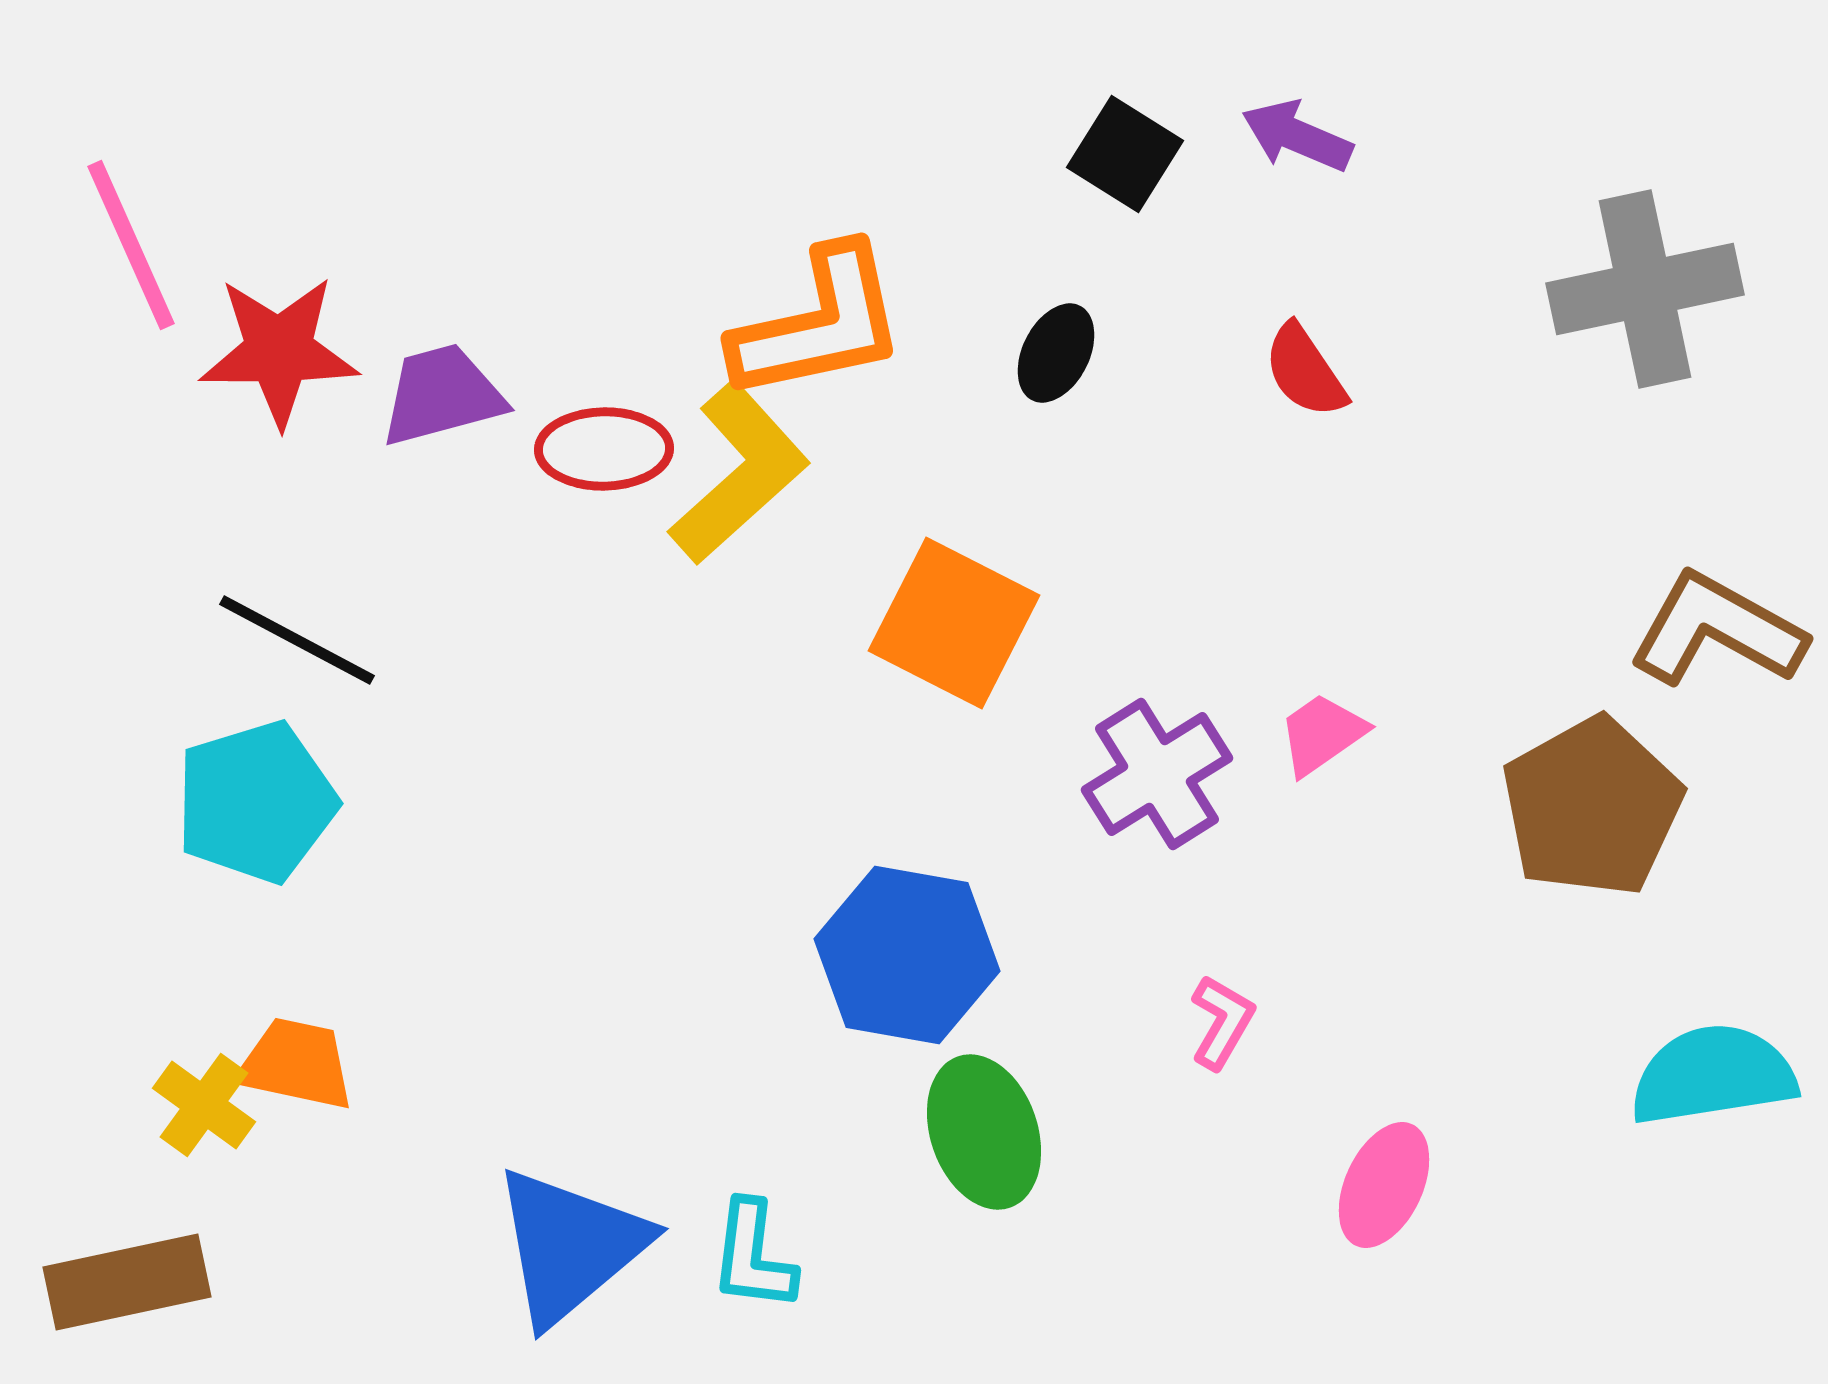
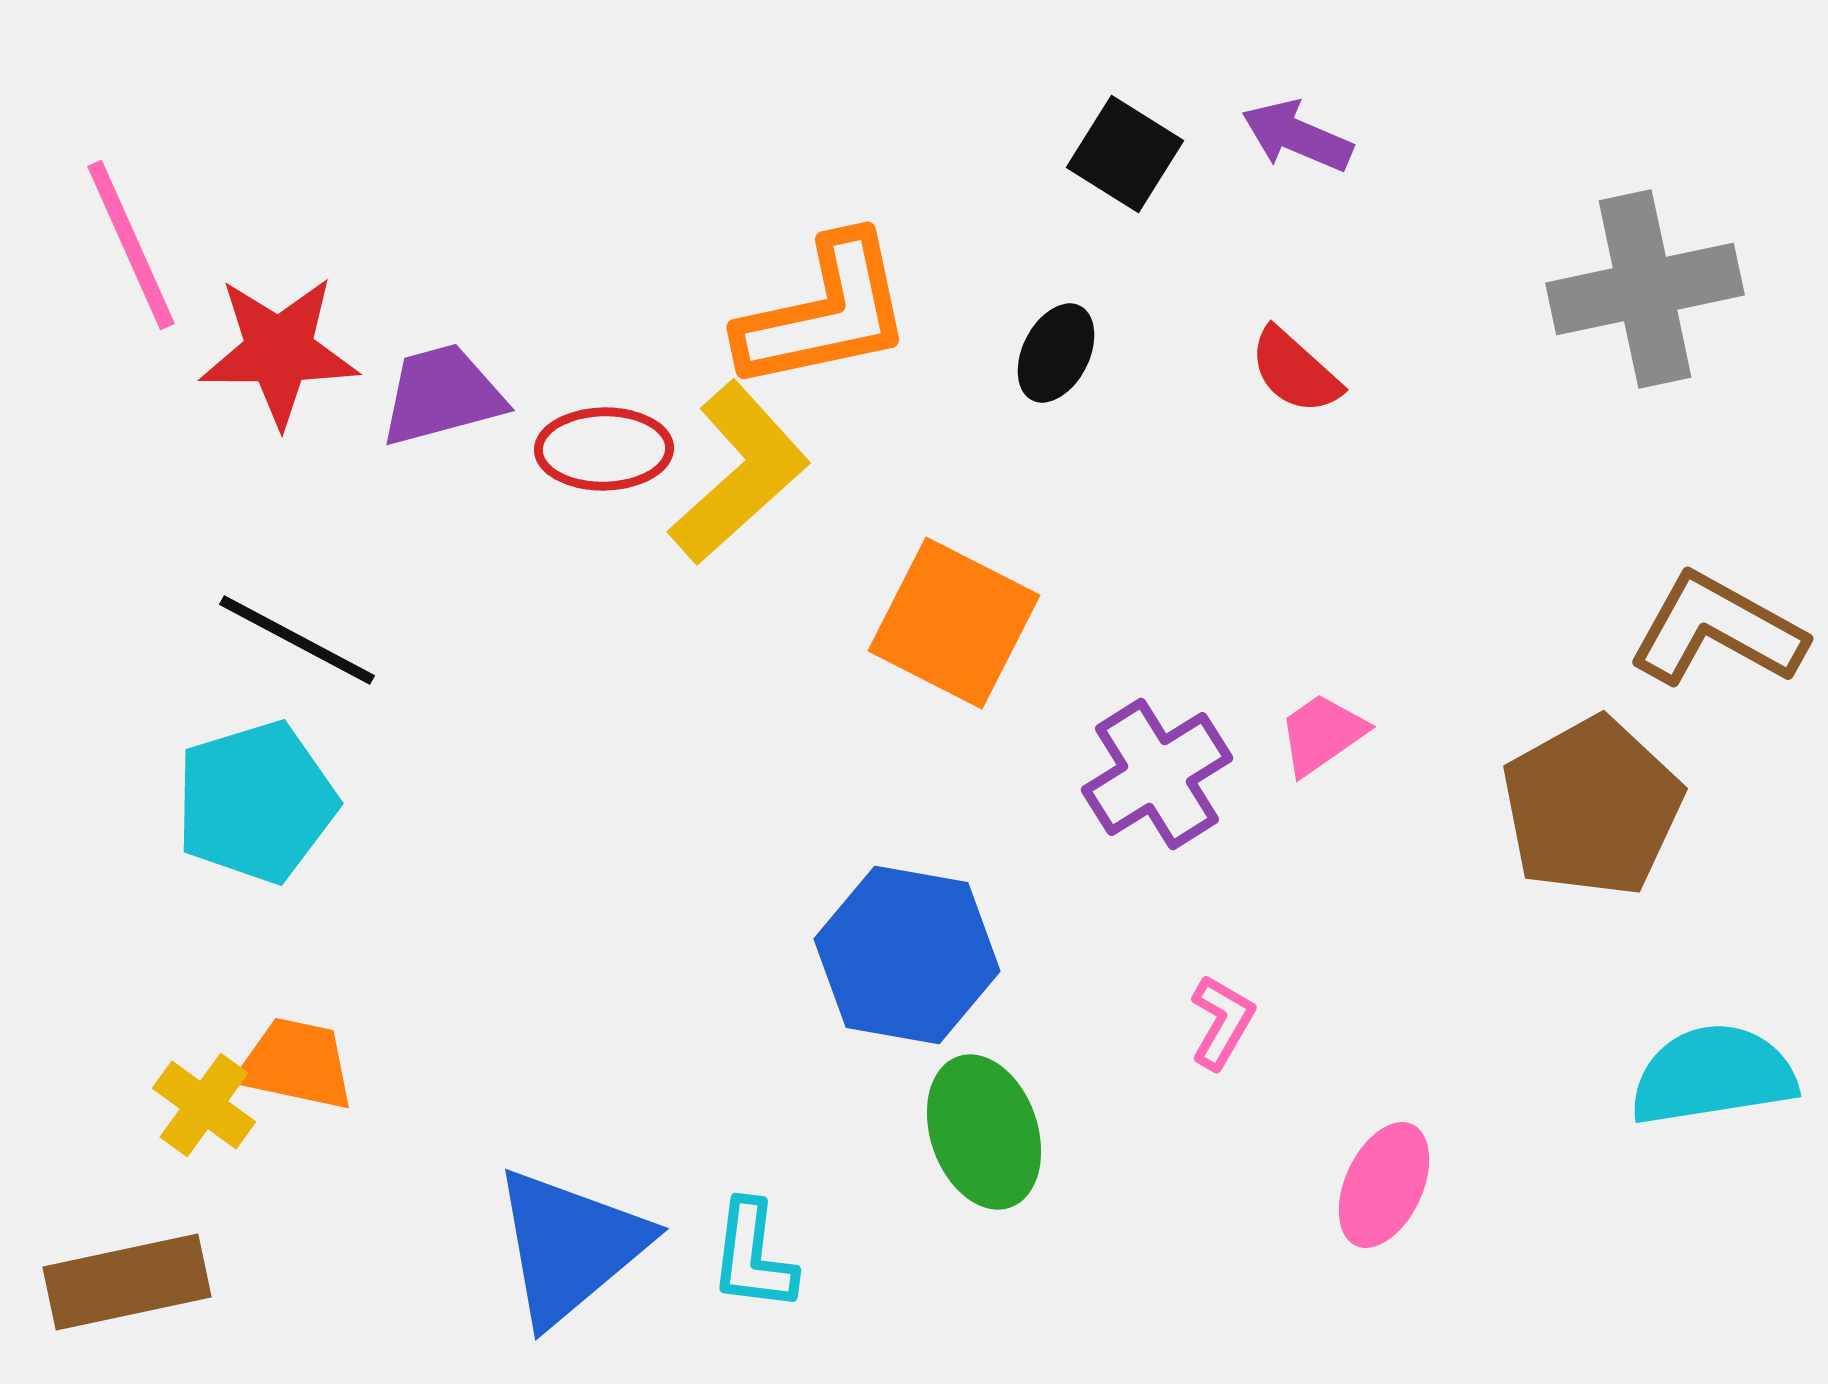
orange L-shape: moved 6 px right, 11 px up
red semicircle: moved 10 px left; rotated 14 degrees counterclockwise
